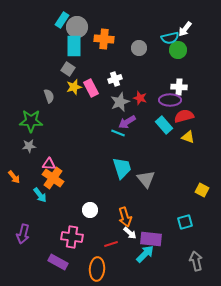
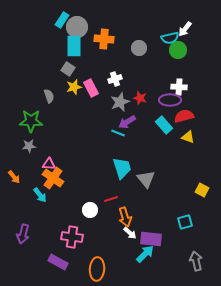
red line at (111, 244): moved 45 px up
